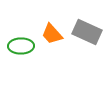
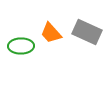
orange trapezoid: moved 1 px left, 1 px up
